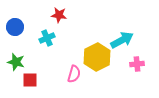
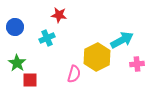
green star: moved 1 px right, 1 px down; rotated 18 degrees clockwise
